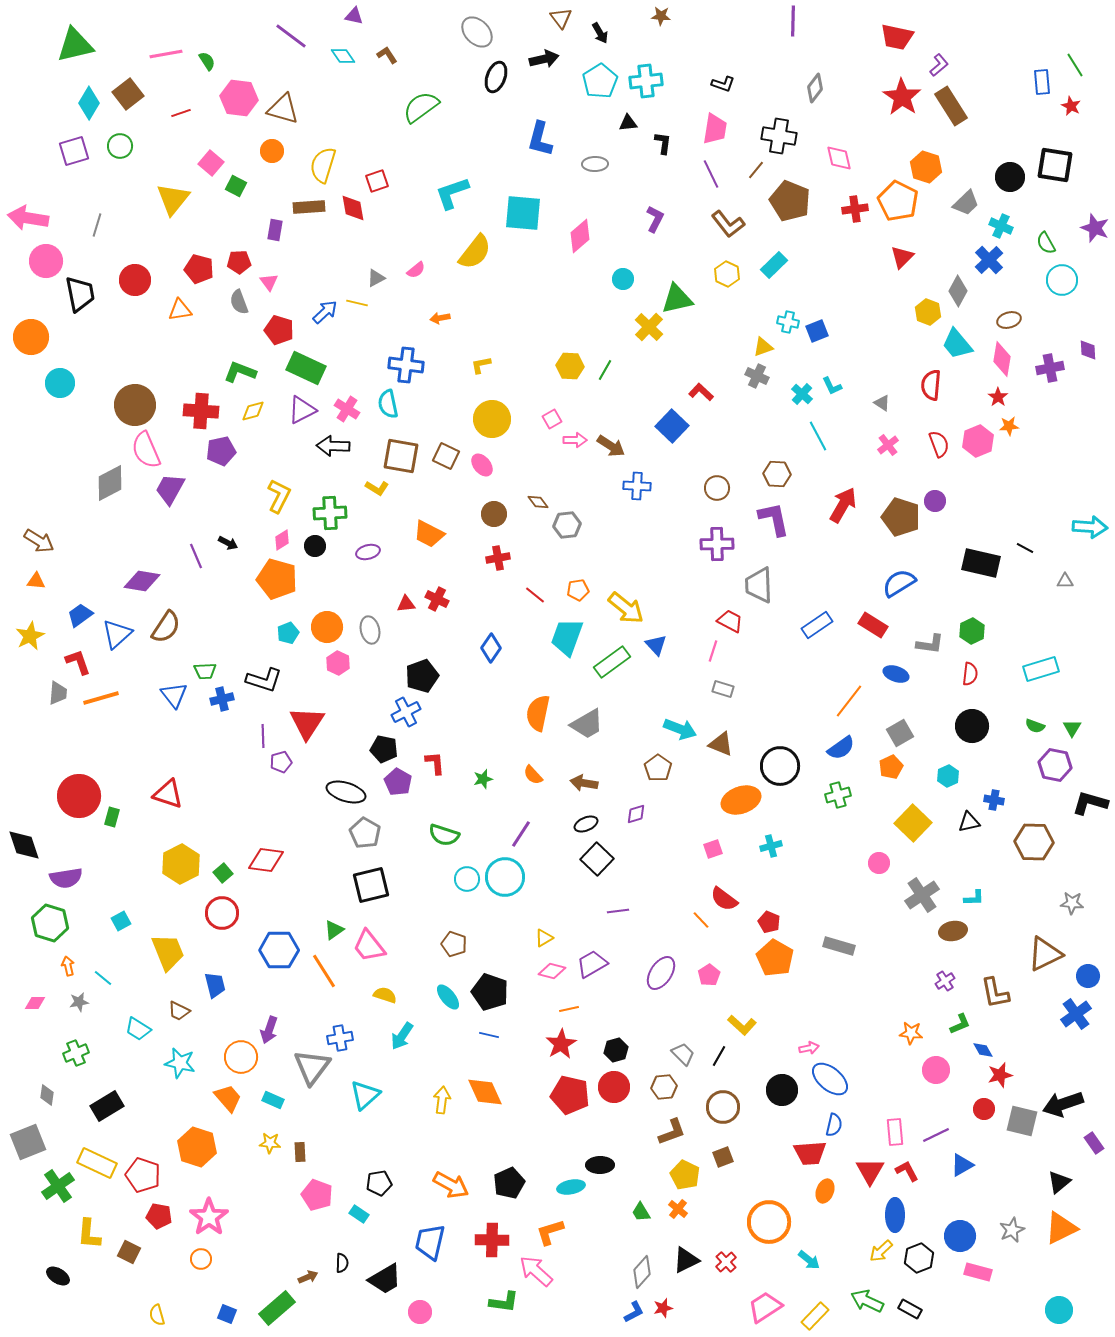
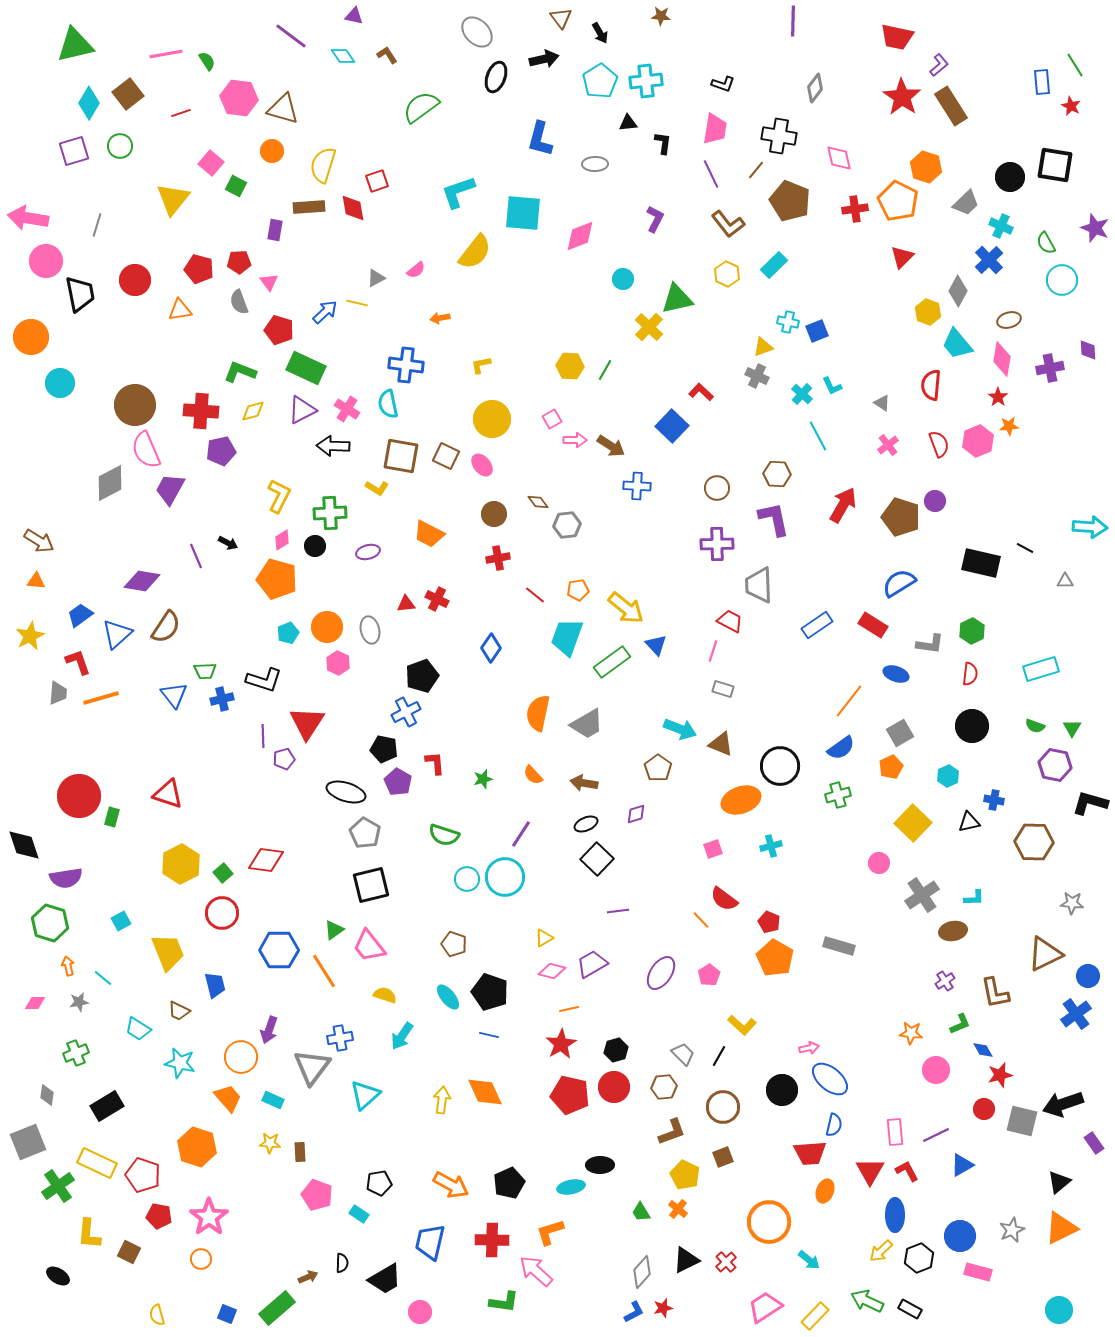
cyan L-shape at (452, 193): moved 6 px right, 1 px up
pink diamond at (580, 236): rotated 20 degrees clockwise
purple pentagon at (281, 762): moved 3 px right, 3 px up
